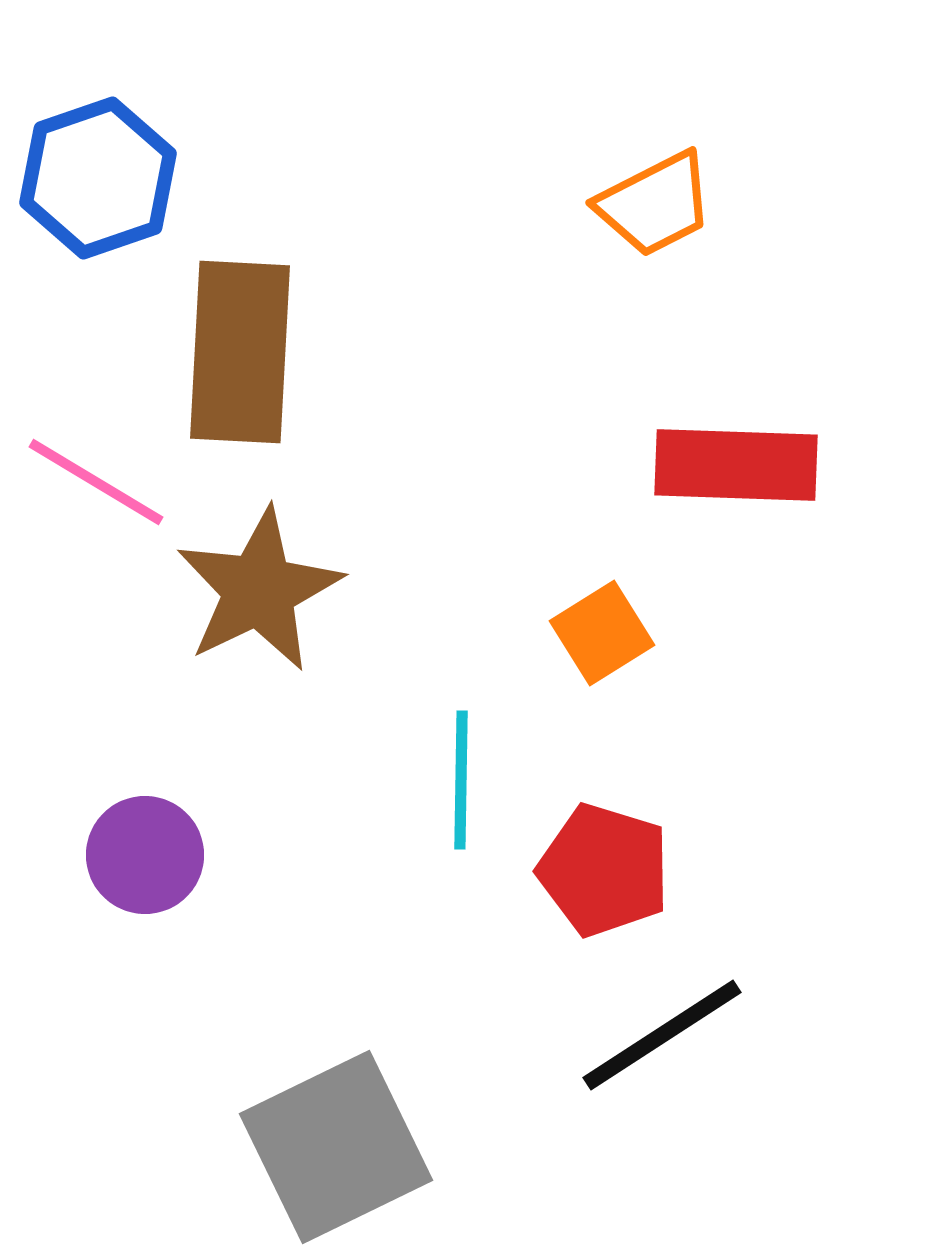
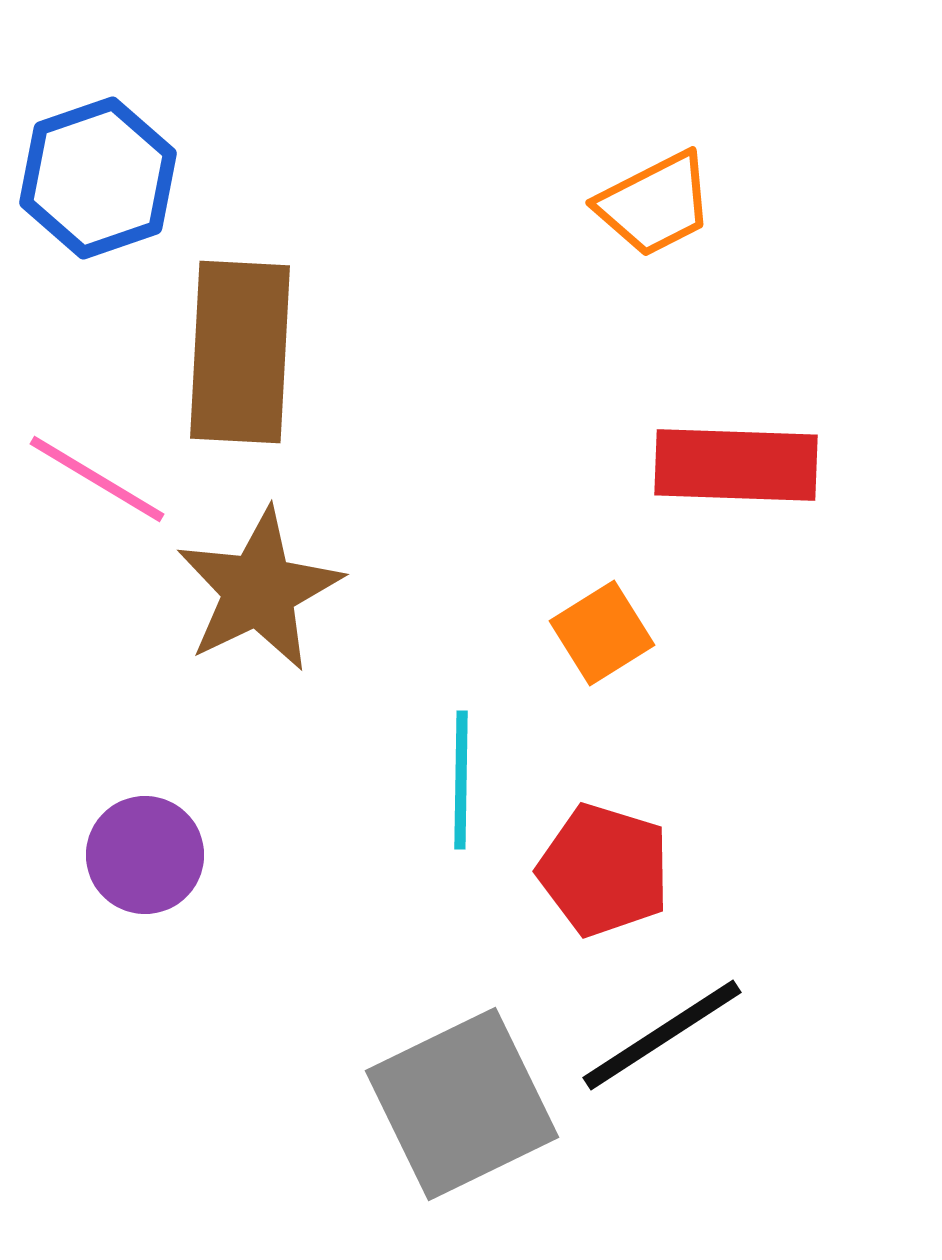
pink line: moved 1 px right, 3 px up
gray square: moved 126 px right, 43 px up
